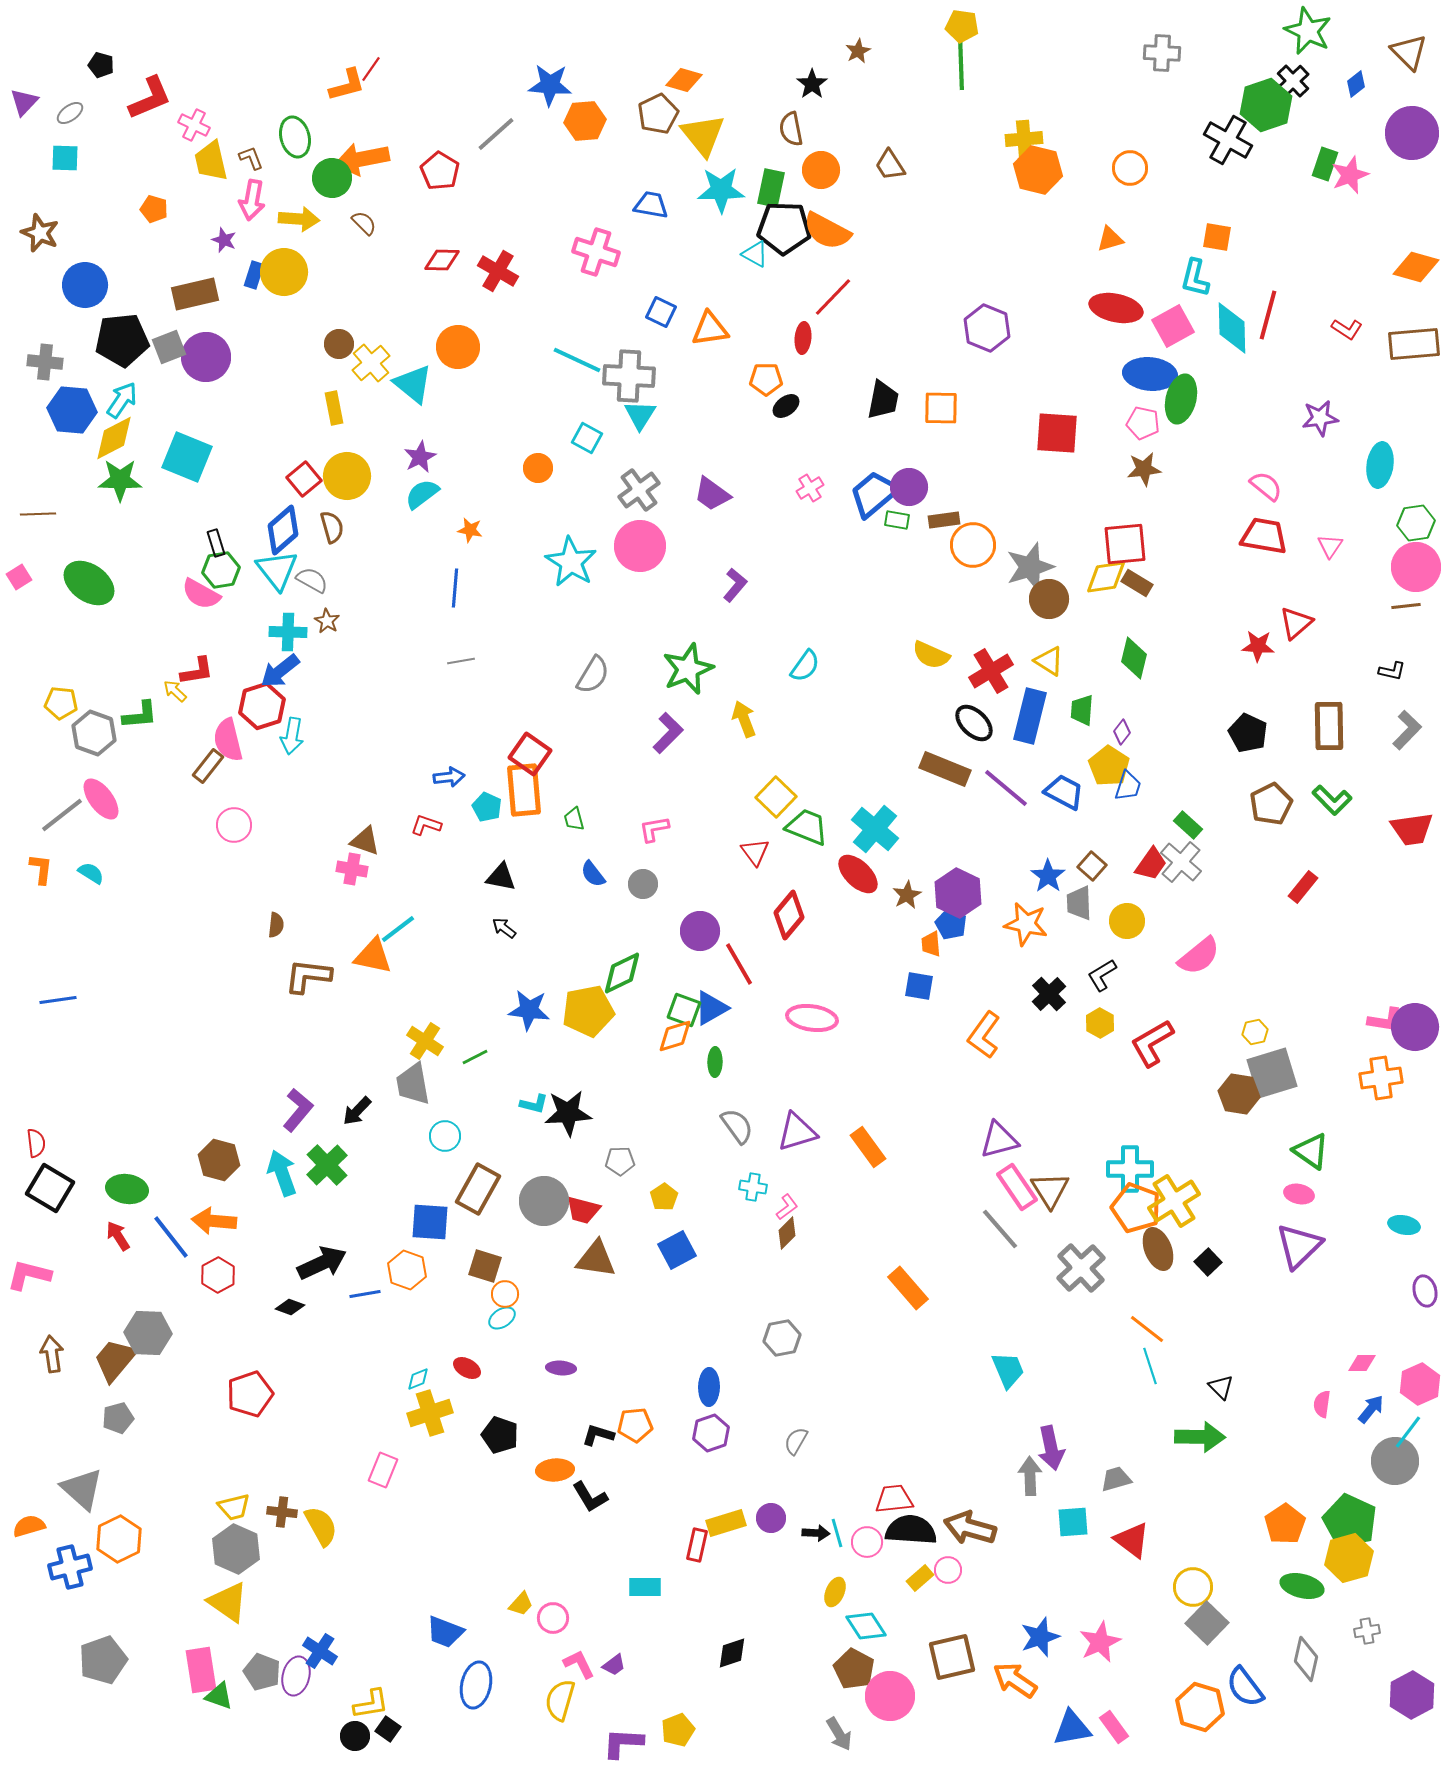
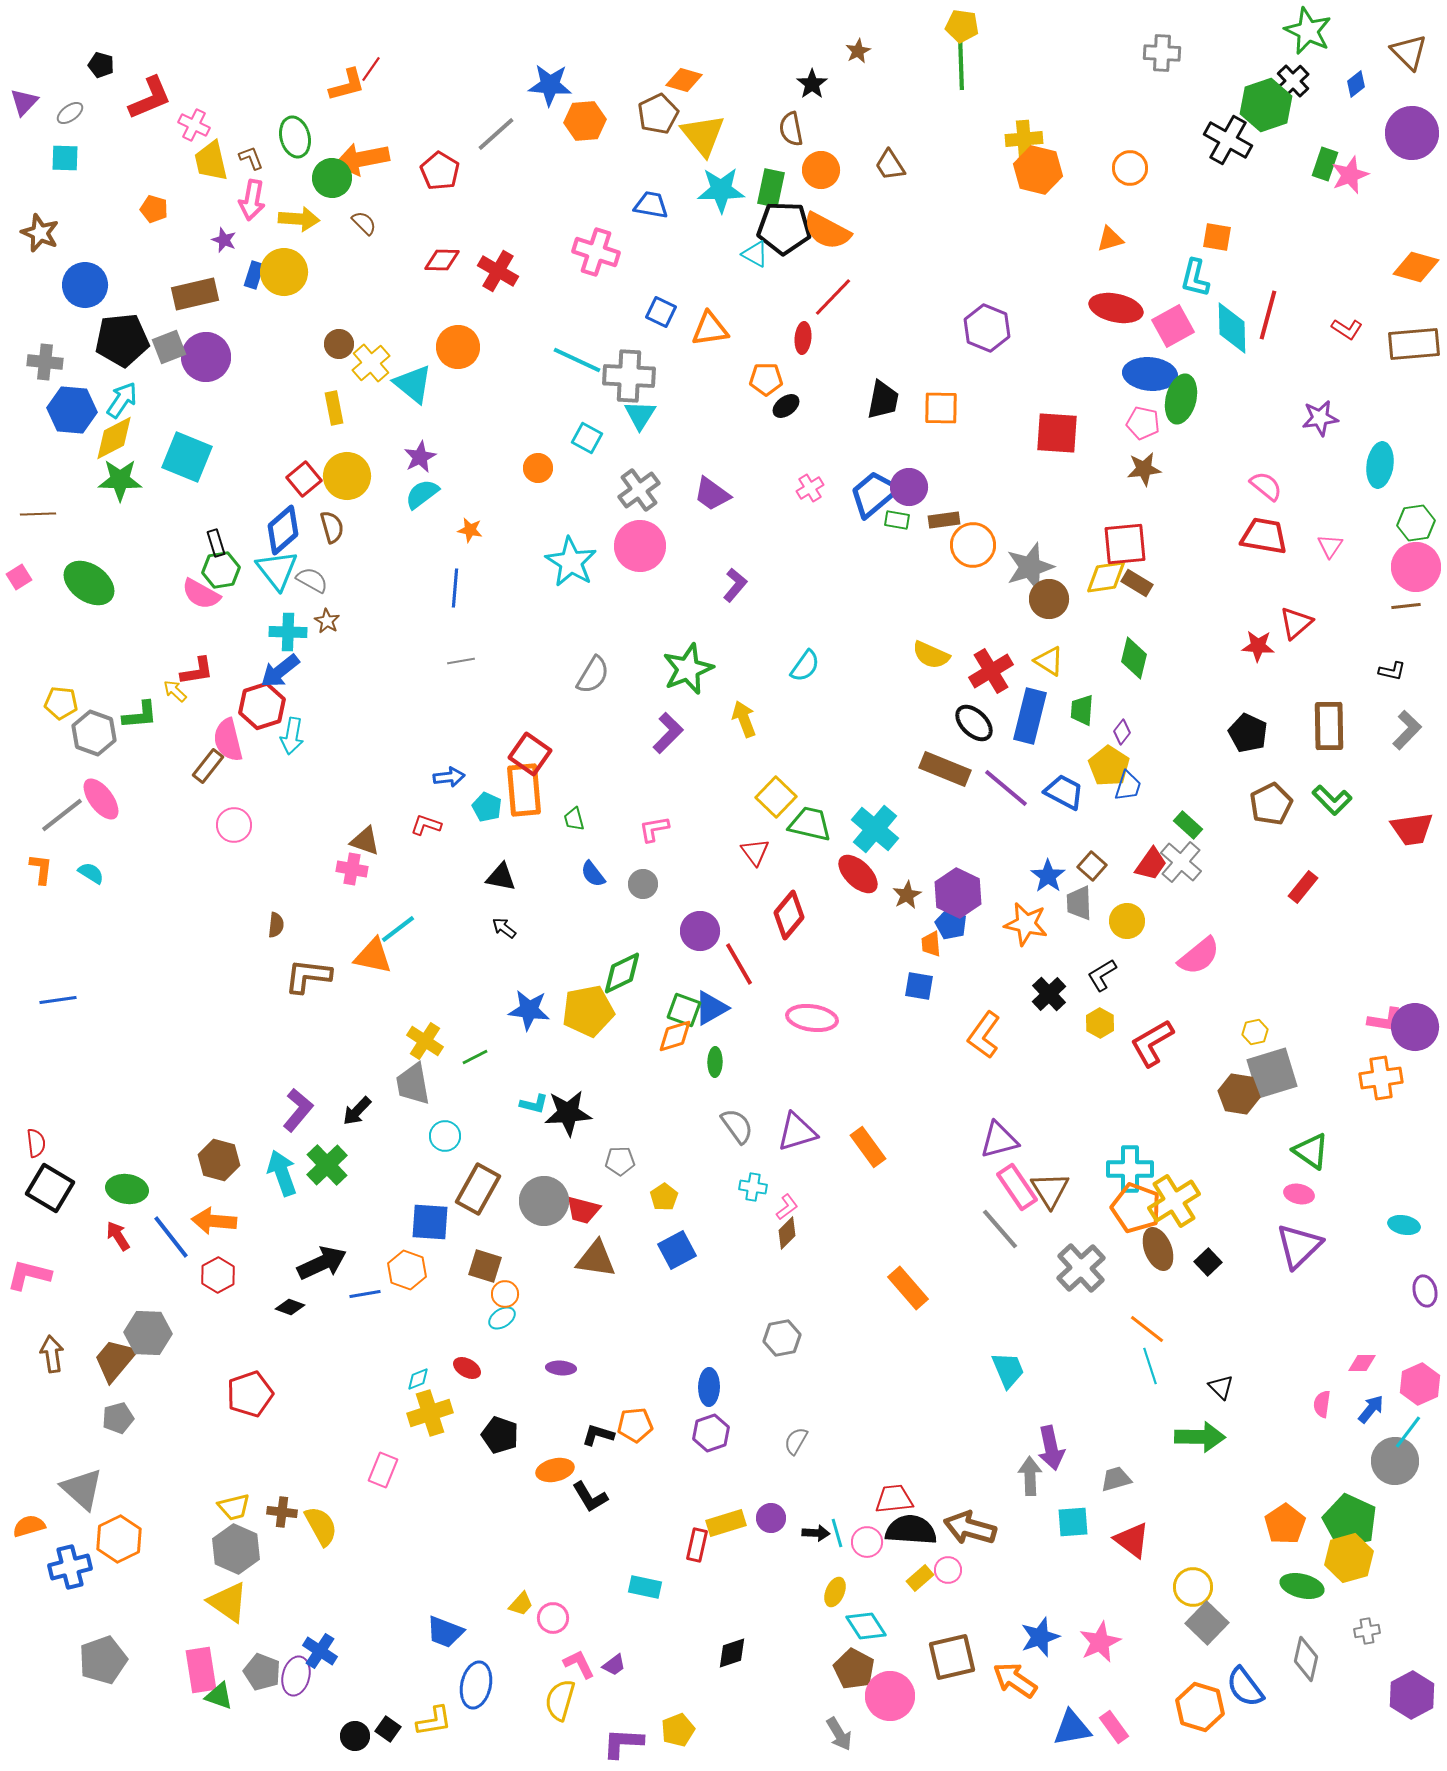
green trapezoid at (807, 827): moved 3 px right, 3 px up; rotated 9 degrees counterclockwise
orange ellipse at (555, 1470): rotated 9 degrees counterclockwise
cyan rectangle at (645, 1587): rotated 12 degrees clockwise
yellow L-shape at (371, 1704): moved 63 px right, 17 px down
